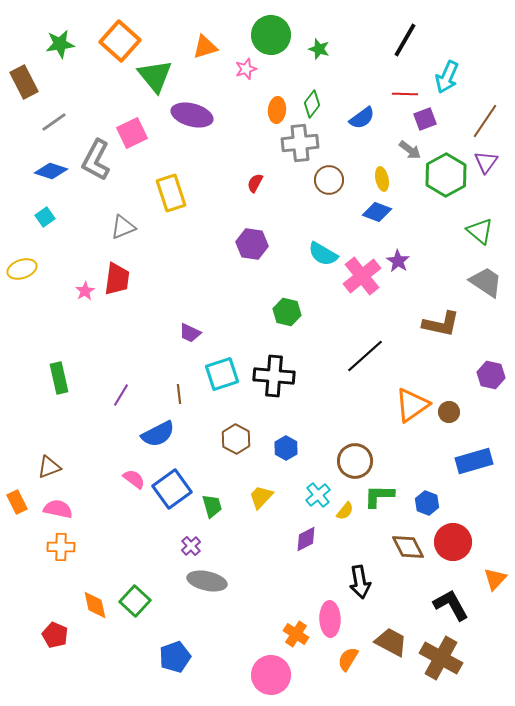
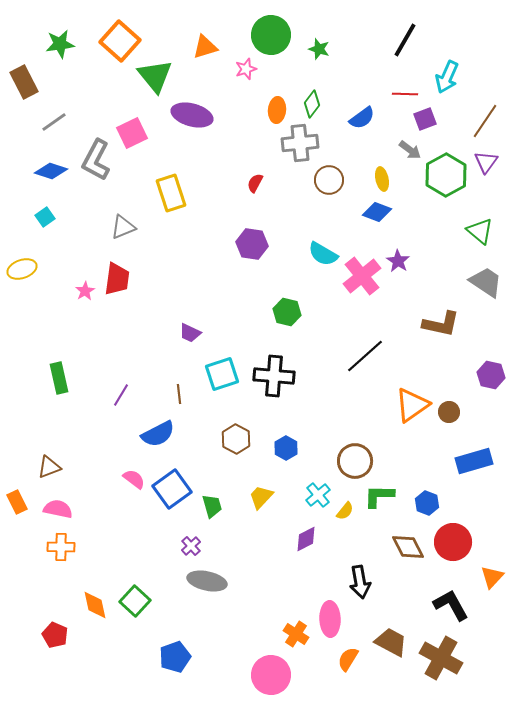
orange triangle at (495, 579): moved 3 px left, 2 px up
